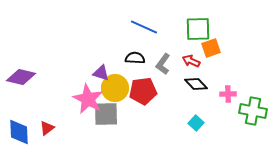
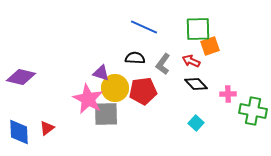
orange square: moved 1 px left, 2 px up
